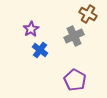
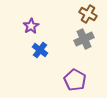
purple star: moved 3 px up
gray cross: moved 10 px right, 3 px down
